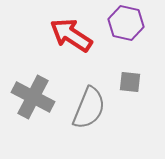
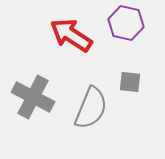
gray semicircle: moved 2 px right
